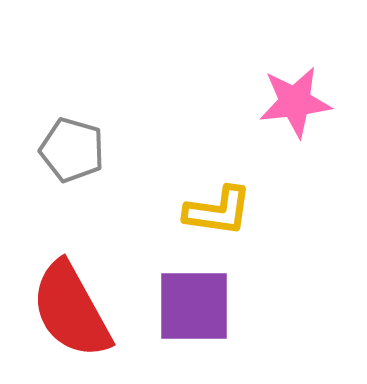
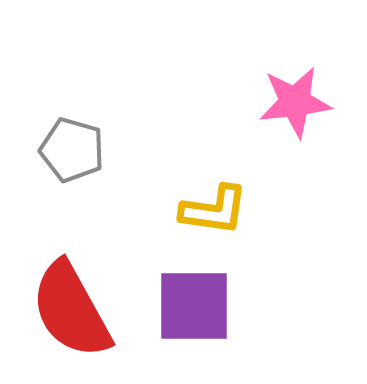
yellow L-shape: moved 4 px left, 1 px up
